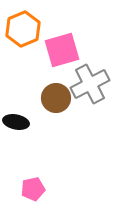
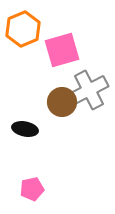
gray cross: moved 1 px left, 6 px down
brown circle: moved 6 px right, 4 px down
black ellipse: moved 9 px right, 7 px down
pink pentagon: moved 1 px left
